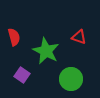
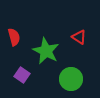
red triangle: rotated 14 degrees clockwise
